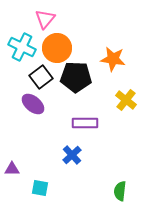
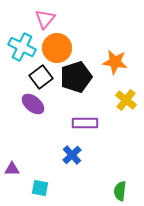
orange star: moved 2 px right, 3 px down
black pentagon: rotated 20 degrees counterclockwise
